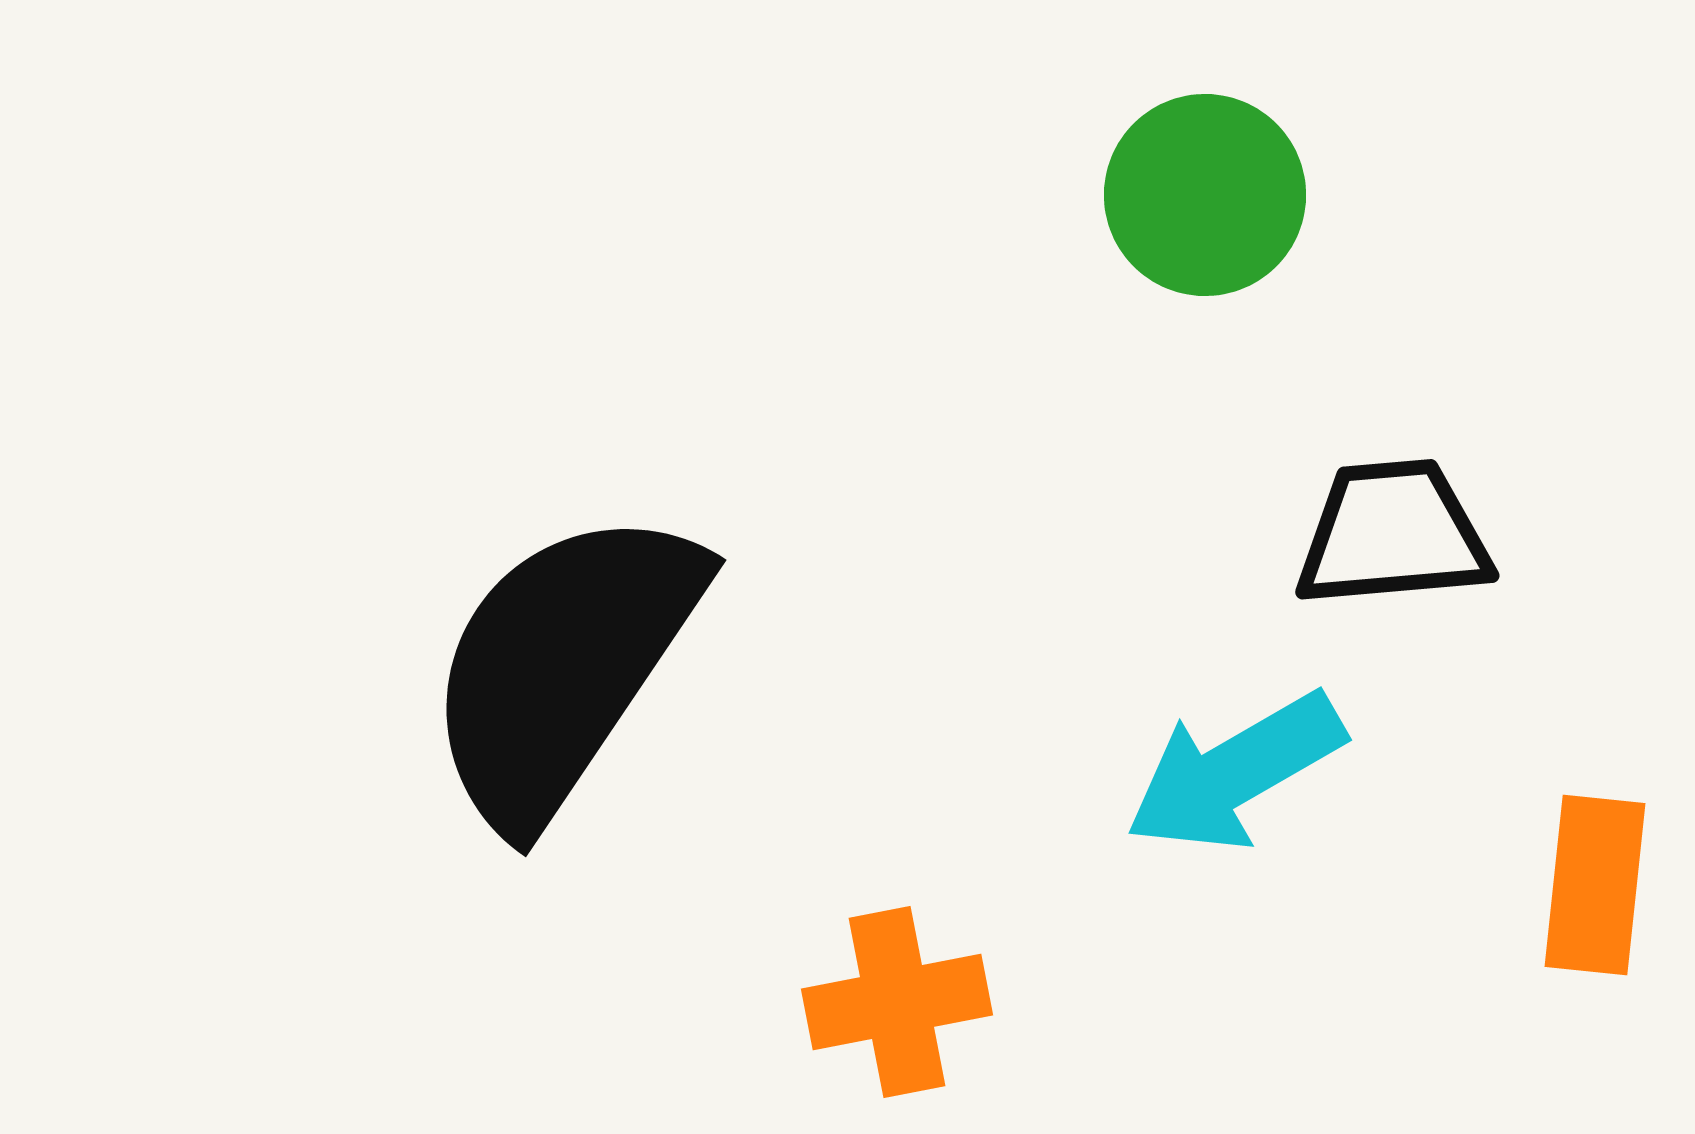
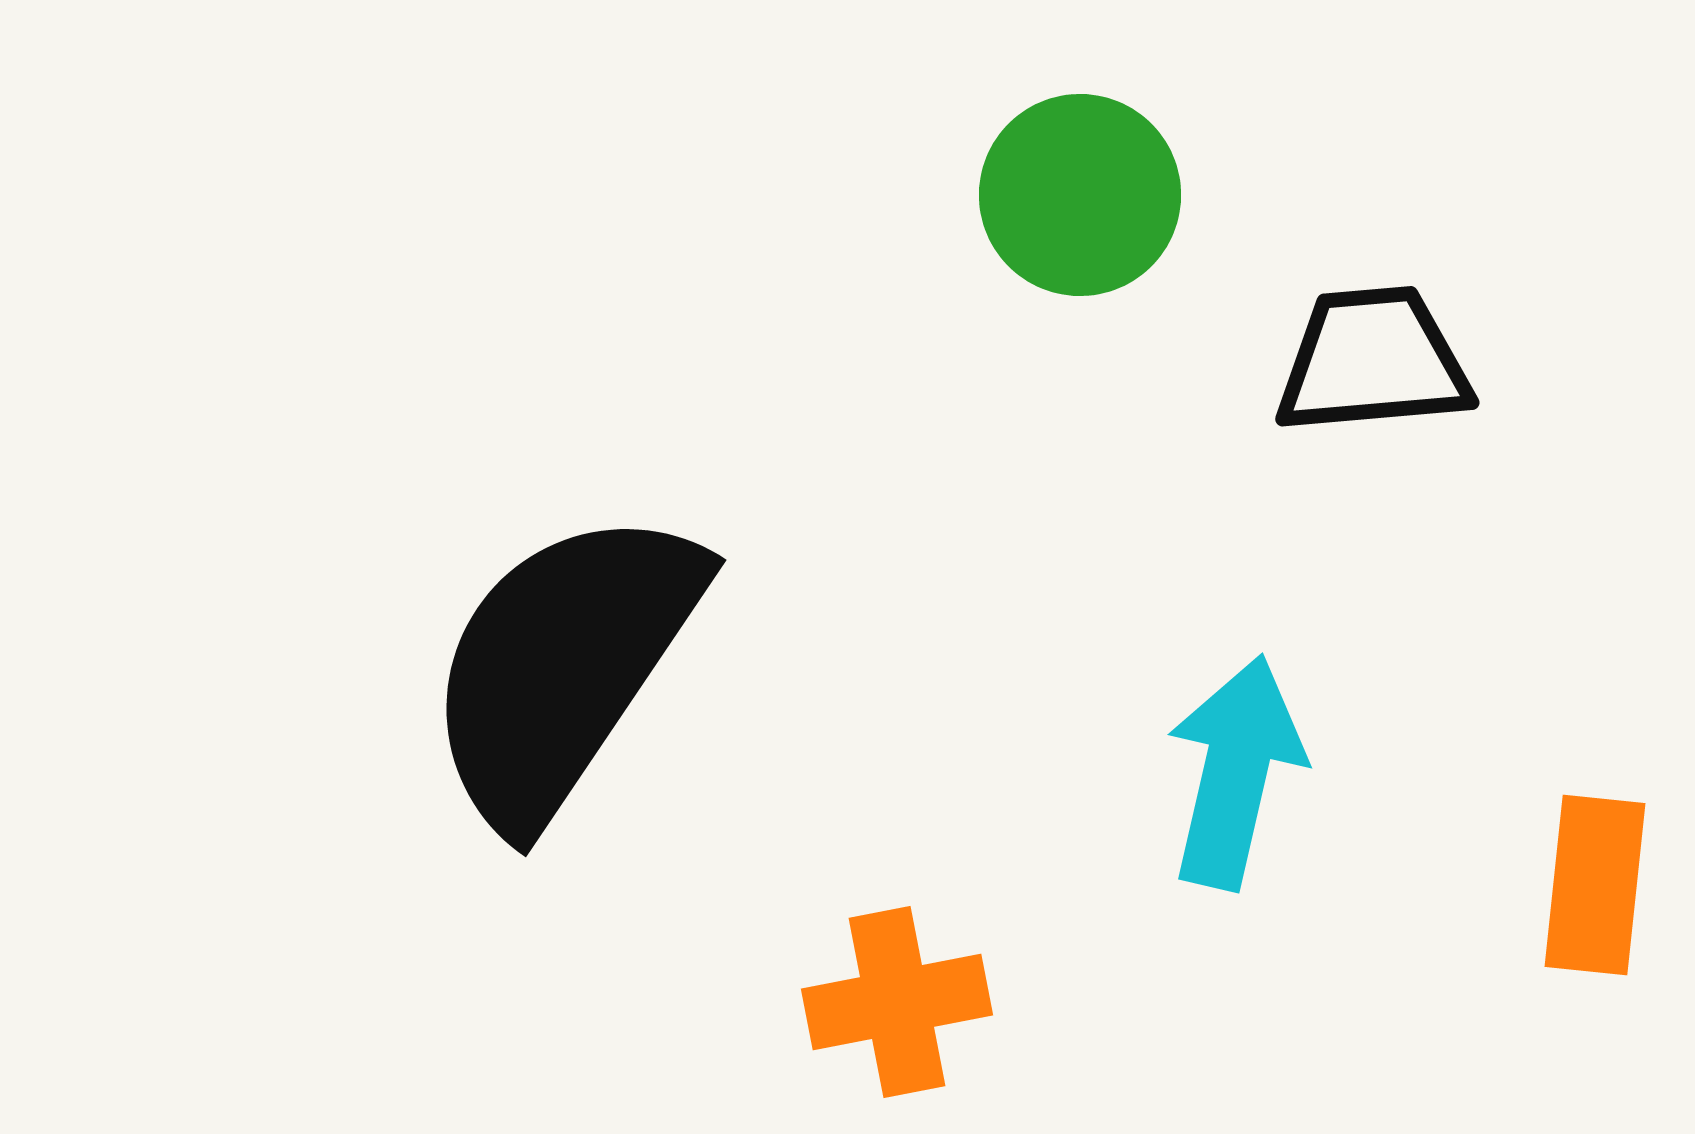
green circle: moved 125 px left
black trapezoid: moved 20 px left, 173 px up
cyan arrow: rotated 133 degrees clockwise
